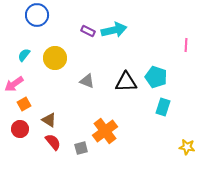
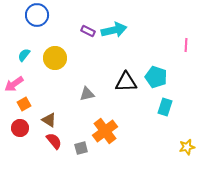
gray triangle: moved 13 px down; rotated 35 degrees counterclockwise
cyan rectangle: moved 2 px right
red circle: moved 1 px up
red semicircle: moved 1 px right, 1 px up
yellow star: rotated 21 degrees counterclockwise
